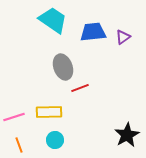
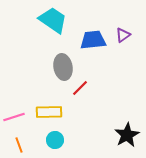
blue trapezoid: moved 8 px down
purple triangle: moved 2 px up
gray ellipse: rotated 10 degrees clockwise
red line: rotated 24 degrees counterclockwise
